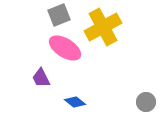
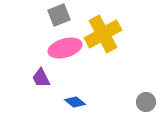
yellow cross: moved 7 px down
pink ellipse: rotated 48 degrees counterclockwise
